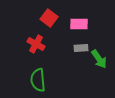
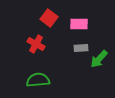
green arrow: rotated 78 degrees clockwise
green semicircle: rotated 90 degrees clockwise
